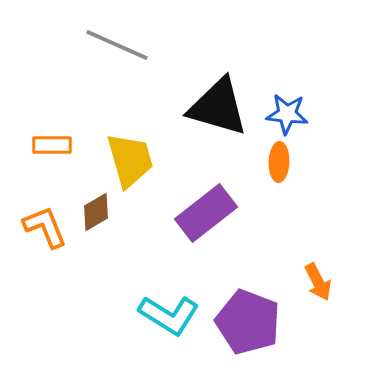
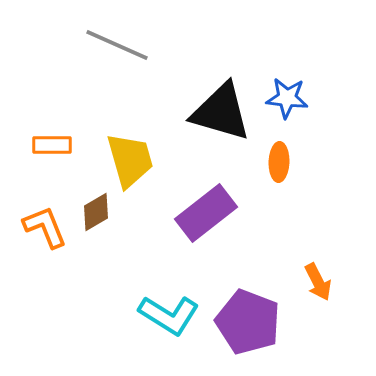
black triangle: moved 3 px right, 5 px down
blue star: moved 16 px up
